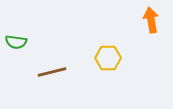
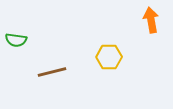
green semicircle: moved 2 px up
yellow hexagon: moved 1 px right, 1 px up
